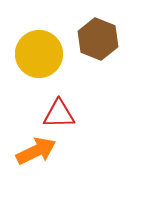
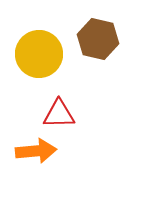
brown hexagon: rotated 9 degrees counterclockwise
orange arrow: rotated 21 degrees clockwise
